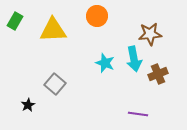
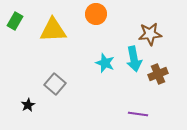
orange circle: moved 1 px left, 2 px up
